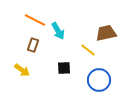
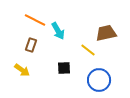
brown rectangle: moved 2 px left
